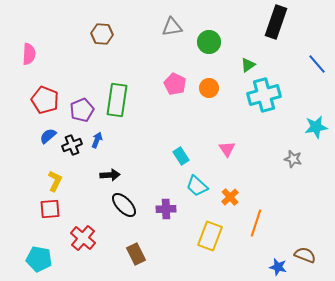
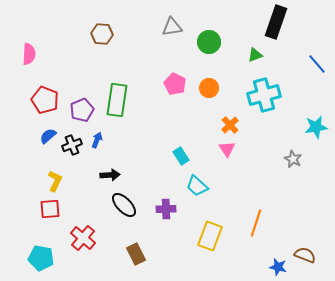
green triangle: moved 7 px right, 10 px up; rotated 14 degrees clockwise
gray star: rotated 12 degrees clockwise
orange cross: moved 72 px up
cyan pentagon: moved 2 px right, 1 px up
